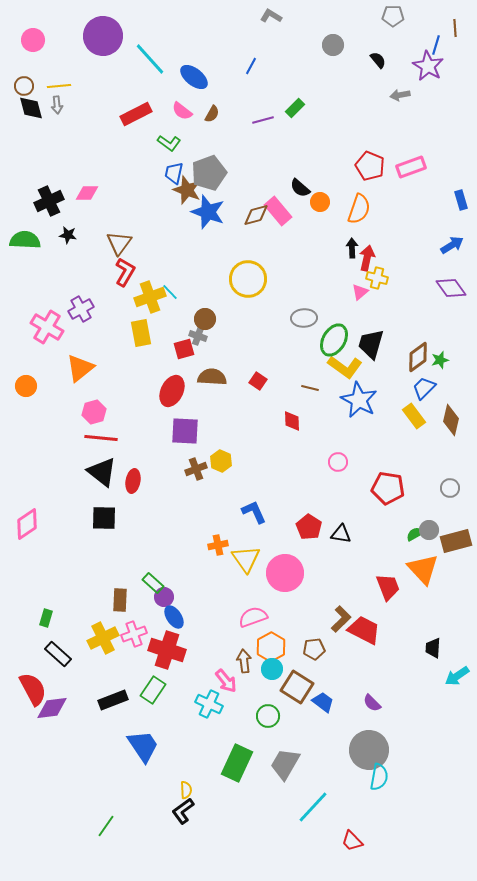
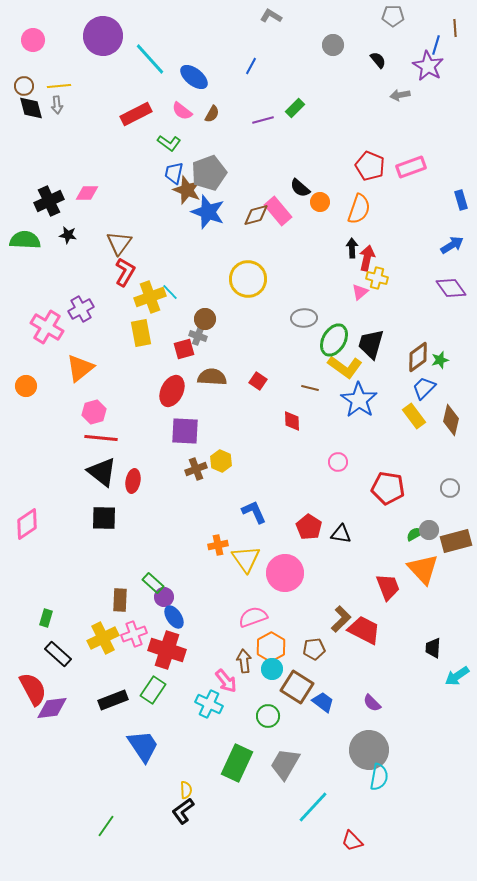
blue star at (359, 400): rotated 6 degrees clockwise
